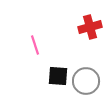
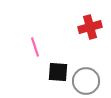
pink line: moved 2 px down
black square: moved 4 px up
